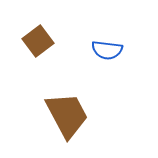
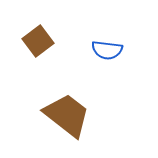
brown trapezoid: rotated 24 degrees counterclockwise
